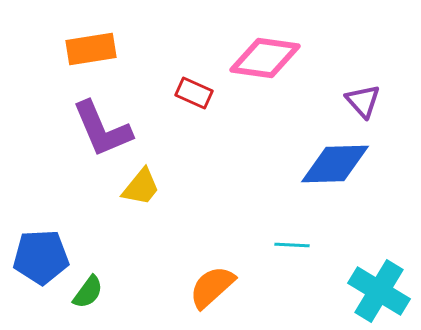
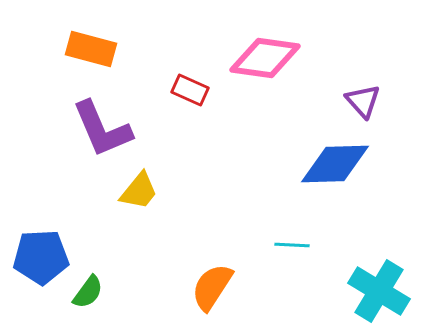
orange rectangle: rotated 24 degrees clockwise
red rectangle: moved 4 px left, 3 px up
yellow trapezoid: moved 2 px left, 4 px down
orange semicircle: rotated 15 degrees counterclockwise
